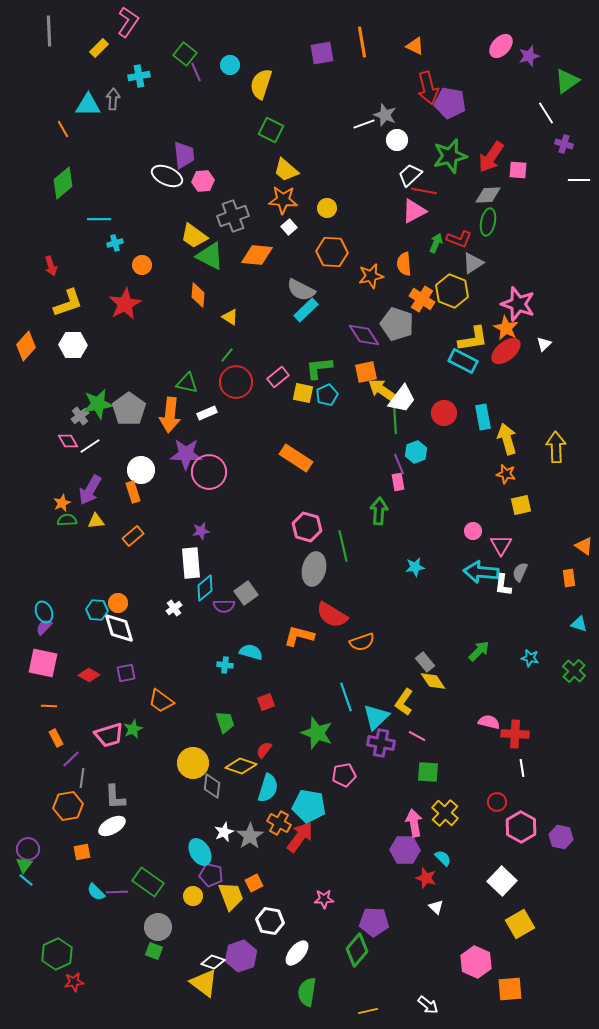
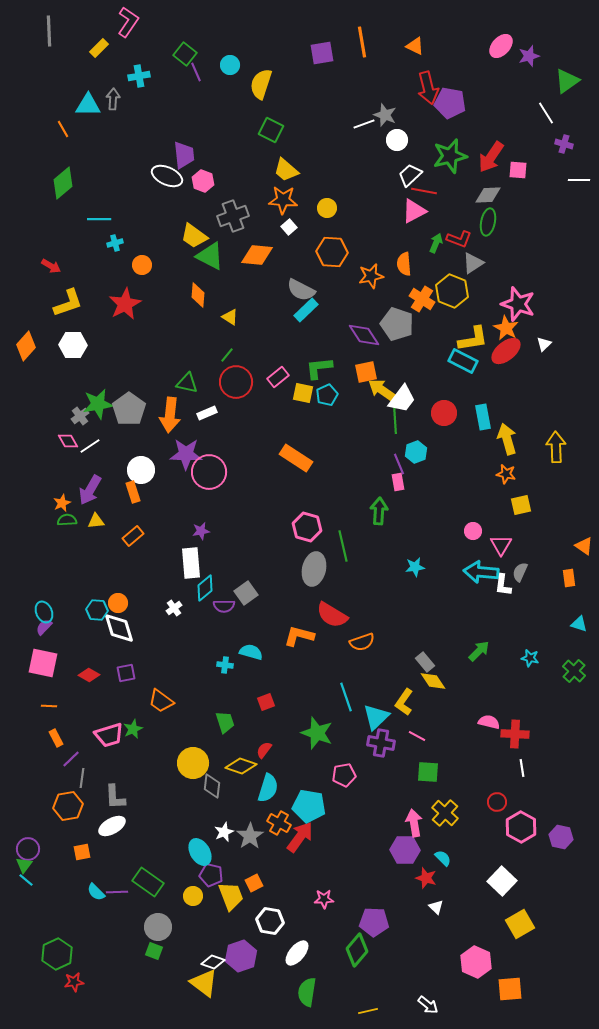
pink hexagon at (203, 181): rotated 25 degrees clockwise
red arrow at (51, 266): rotated 42 degrees counterclockwise
